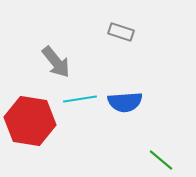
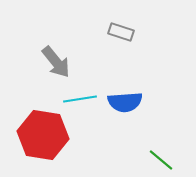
red hexagon: moved 13 px right, 14 px down
